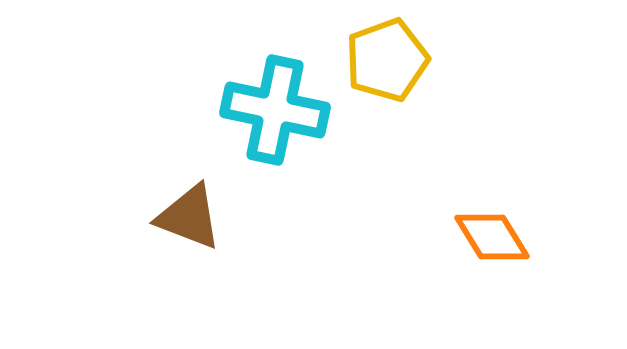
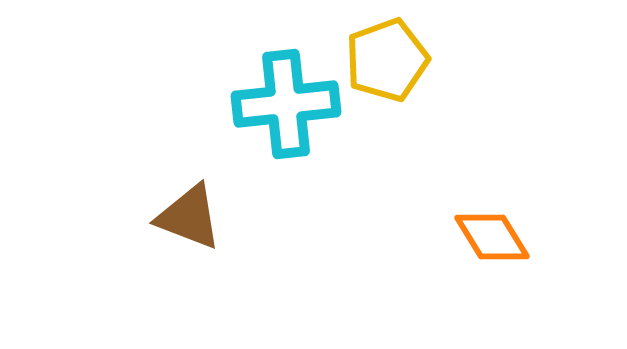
cyan cross: moved 11 px right, 6 px up; rotated 18 degrees counterclockwise
